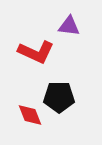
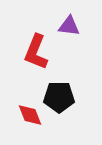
red L-shape: rotated 87 degrees clockwise
